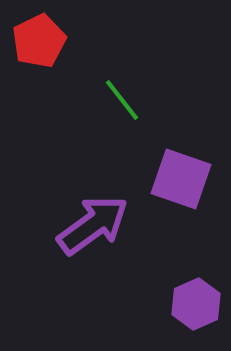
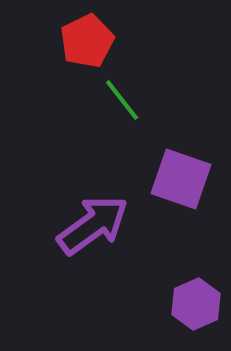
red pentagon: moved 48 px right
